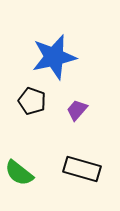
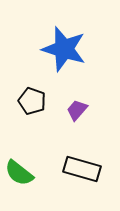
blue star: moved 10 px right, 8 px up; rotated 30 degrees clockwise
